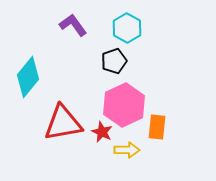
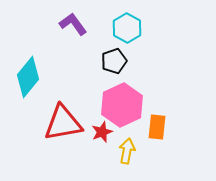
purple L-shape: moved 1 px up
pink hexagon: moved 2 px left
red star: rotated 25 degrees clockwise
yellow arrow: moved 1 px down; rotated 80 degrees counterclockwise
